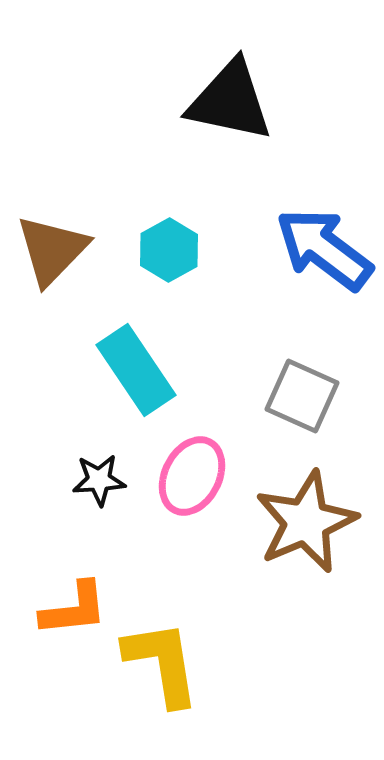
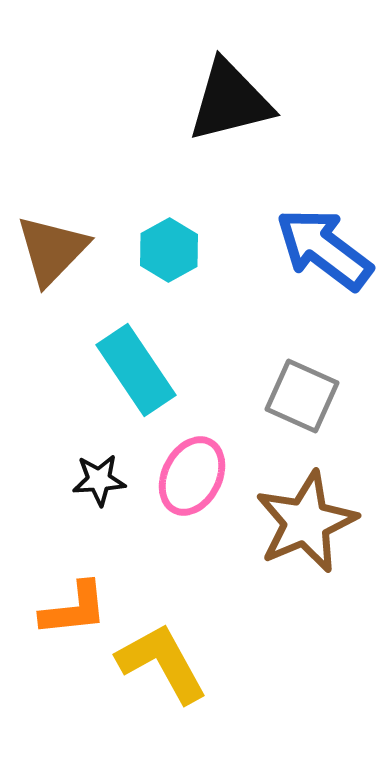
black triangle: rotated 26 degrees counterclockwise
yellow L-shape: rotated 20 degrees counterclockwise
